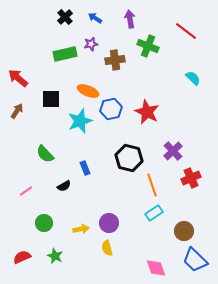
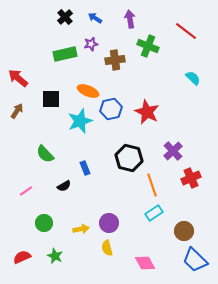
pink diamond: moved 11 px left, 5 px up; rotated 10 degrees counterclockwise
